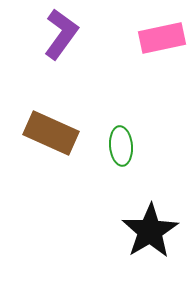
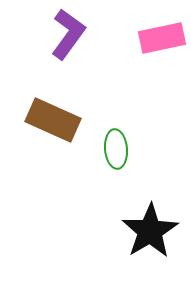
purple L-shape: moved 7 px right
brown rectangle: moved 2 px right, 13 px up
green ellipse: moved 5 px left, 3 px down
